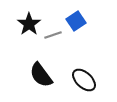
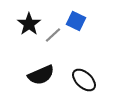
blue square: rotated 30 degrees counterclockwise
gray line: rotated 24 degrees counterclockwise
black semicircle: rotated 76 degrees counterclockwise
